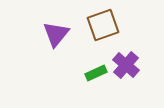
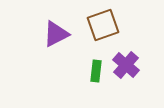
purple triangle: rotated 24 degrees clockwise
green rectangle: moved 2 px up; rotated 60 degrees counterclockwise
